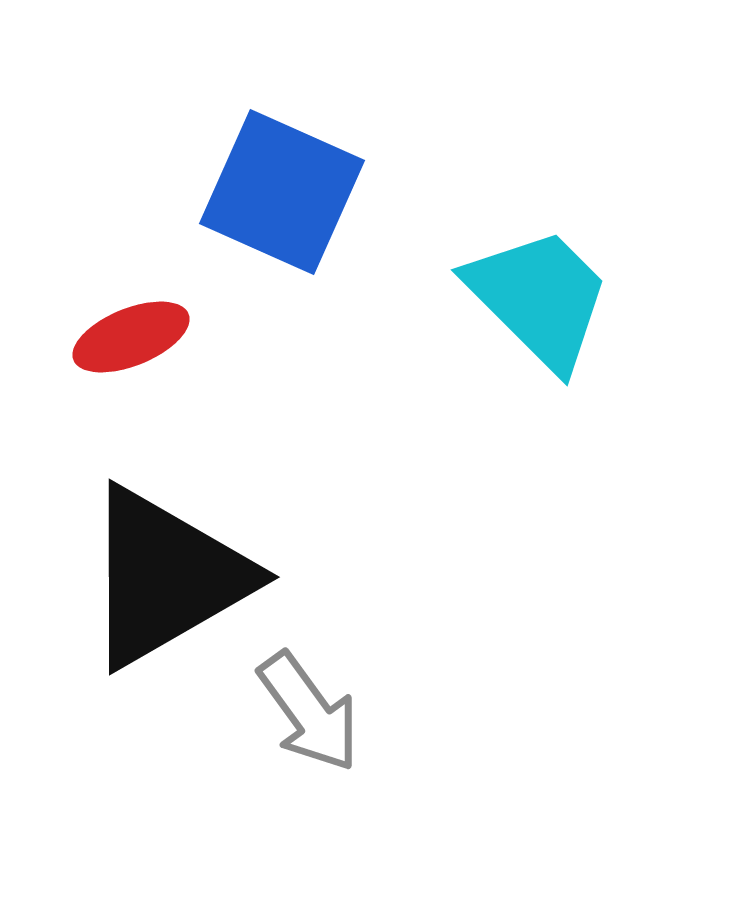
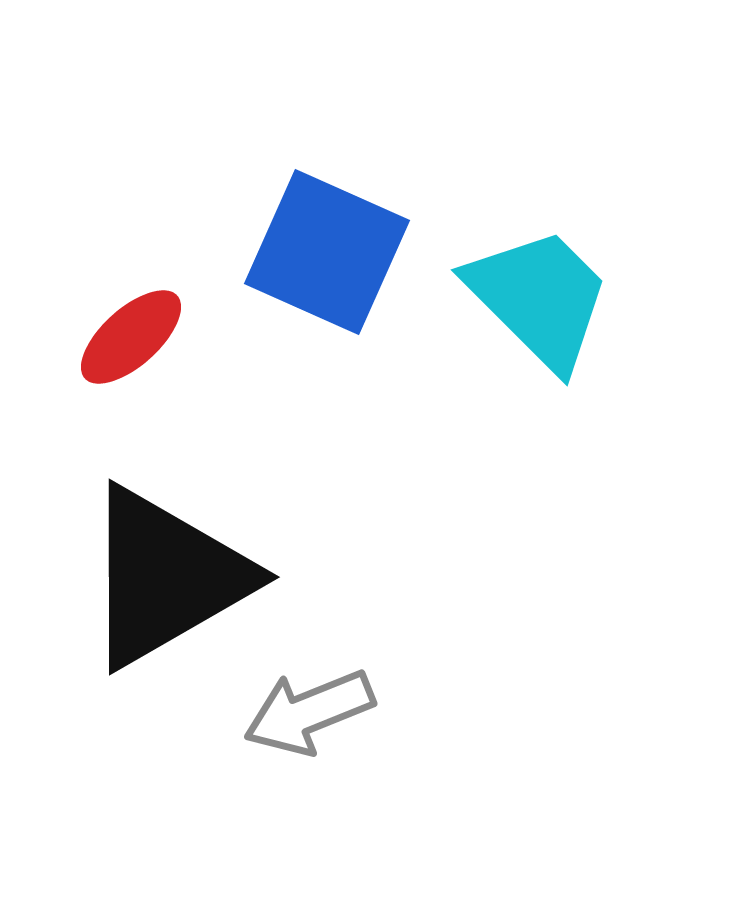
blue square: moved 45 px right, 60 px down
red ellipse: rotated 20 degrees counterclockwise
gray arrow: rotated 104 degrees clockwise
